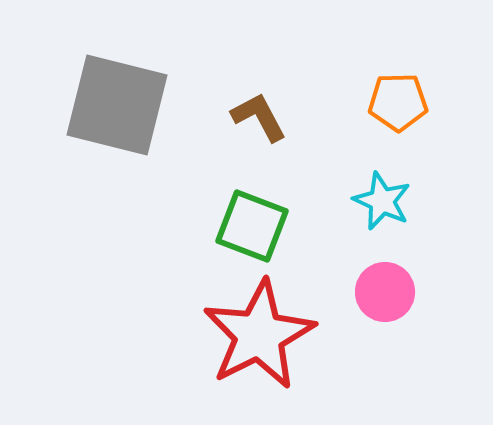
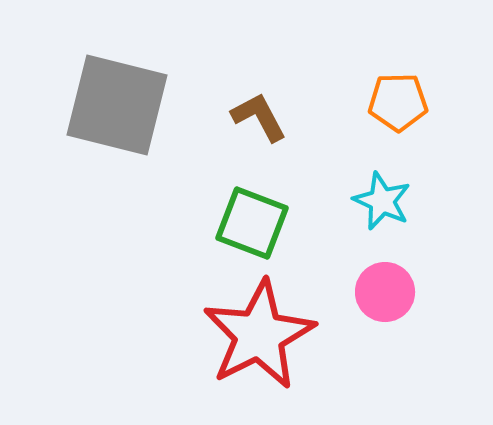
green square: moved 3 px up
